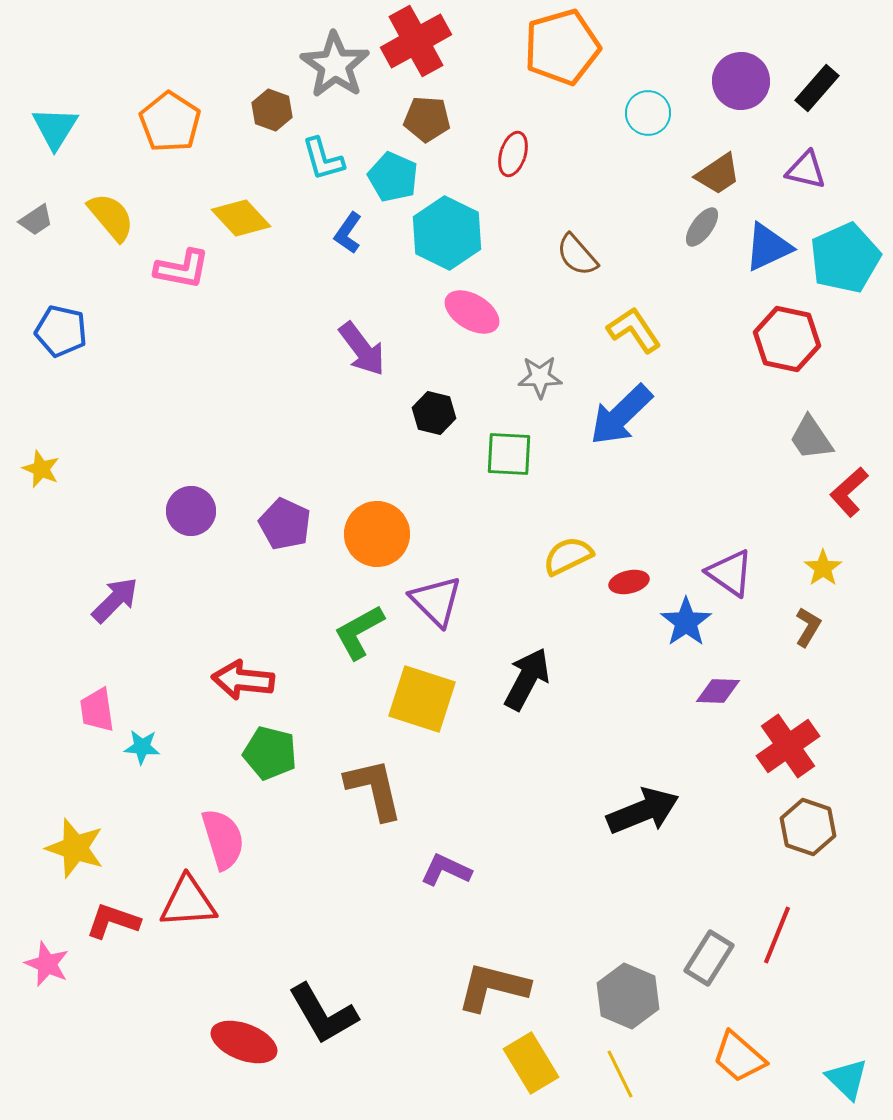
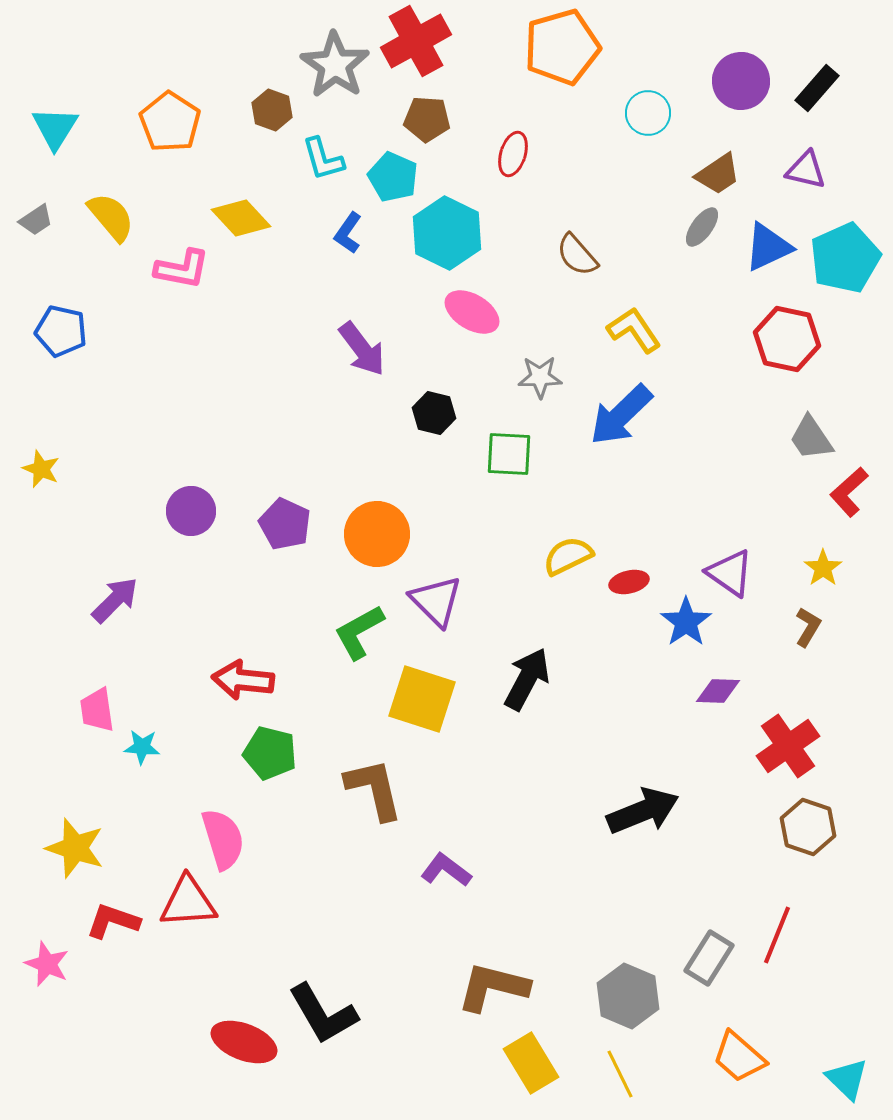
purple L-shape at (446, 870): rotated 12 degrees clockwise
